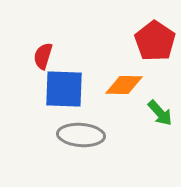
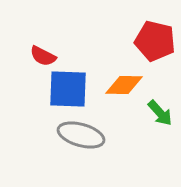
red pentagon: rotated 21 degrees counterclockwise
red semicircle: rotated 80 degrees counterclockwise
blue square: moved 4 px right
gray ellipse: rotated 12 degrees clockwise
